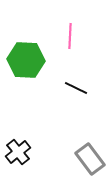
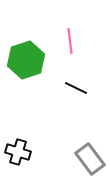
pink line: moved 5 px down; rotated 10 degrees counterclockwise
green hexagon: rotated 21 degrees counterclockwise
black cross: rotated 35 degrees counterclockwise
